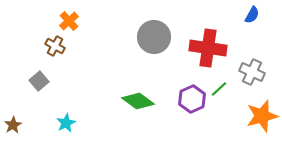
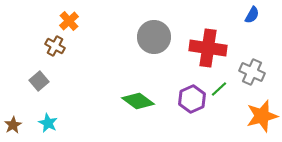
cyan star: moved 18 px left; rotated 18 degrees counterclockwise
